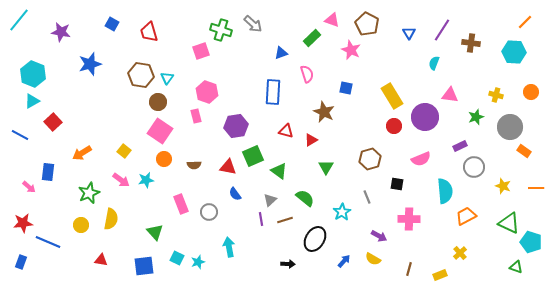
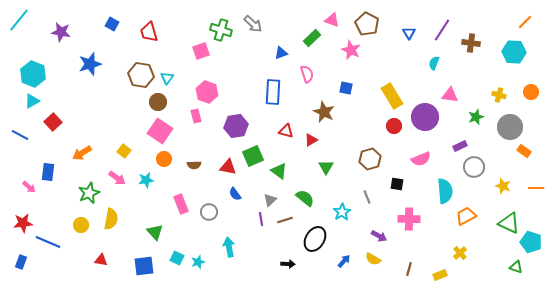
yellow cross at (496, 95): moved 3 px right
pink arrow at (121, 180): moved 4 px left, 2 px up
